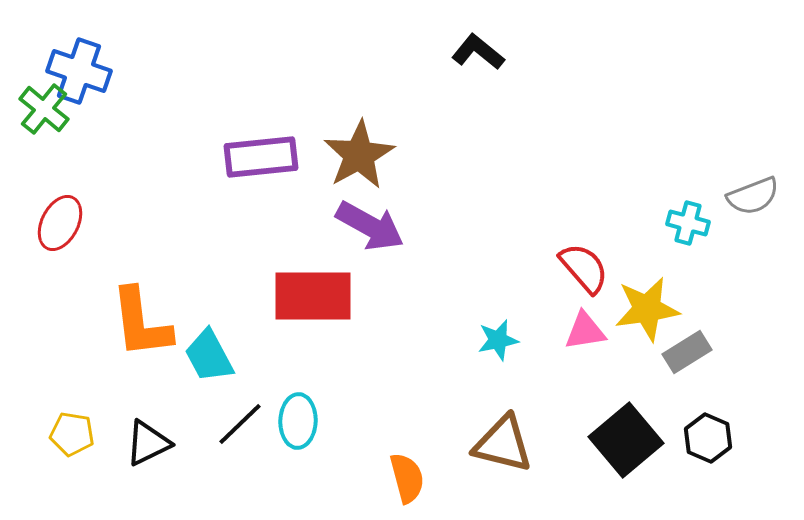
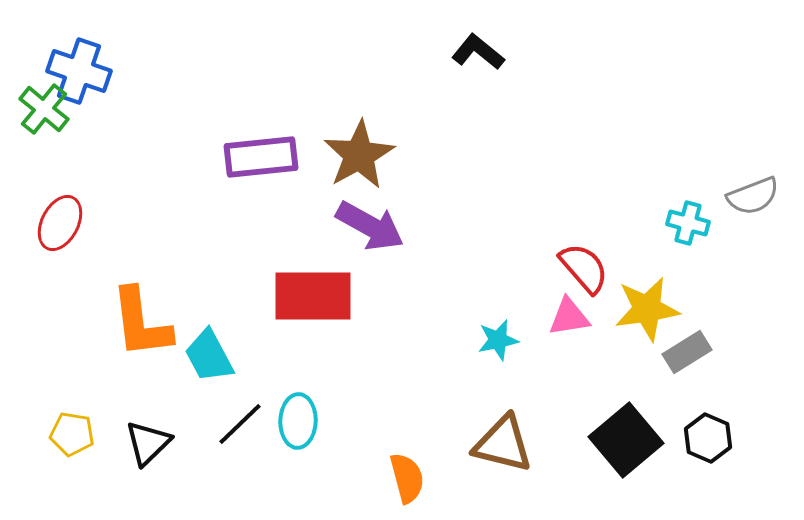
pink triangle: moved 16 px left, 14 px up
black triangle: rotated 18 degrees counterclockwise
